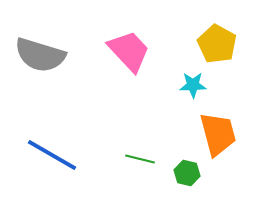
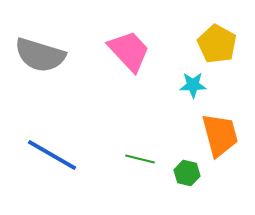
orange trapezoid: moved 2 px right, 1 px down
